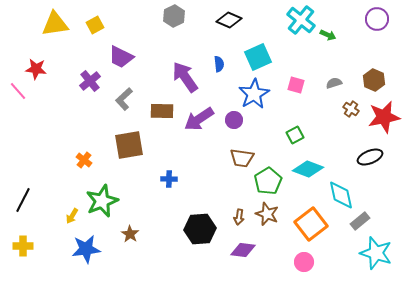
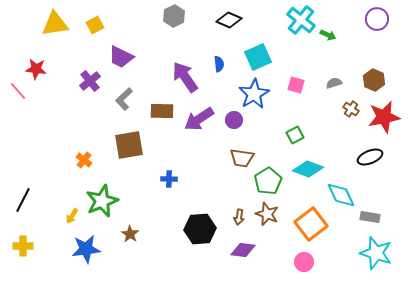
cyan diamond at (341, 195): rotated 12 degrees counterclockwise
gray rectangle at (360, 221): moved 10 px right, 4 px up; rotated 48 degrees clockwise
